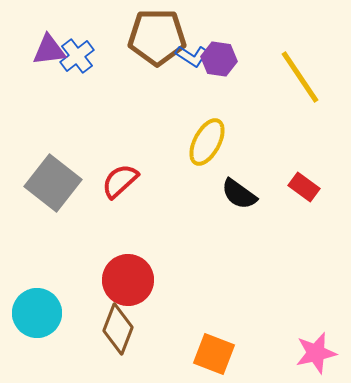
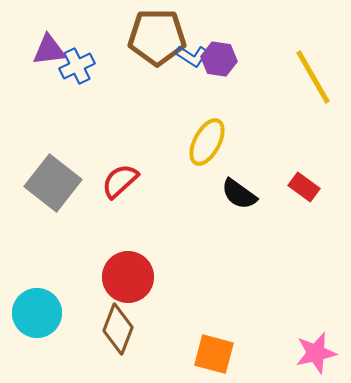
blue cross: moved 10 px down; rotated 12 degrees clockwise
yellow line: moved 13 px right; rotated 4 degrees clockwise
red circle: moved 3 px up
orange square: rotated 6 degrees counterclockwise
